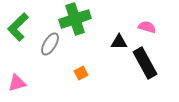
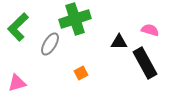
pink semicircle: moved 3 px right, 3 px down
